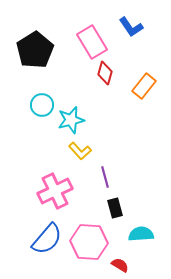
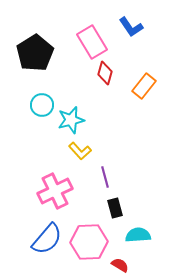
black pentagon: moved 3 px down
cyan semicircle: moved 3 px left, 1 px down
pink hexagon: rotated 6 degrees counterclockwise
